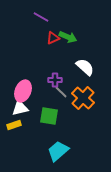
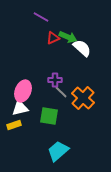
white semicircle: moved 3 px left, 19 px up
